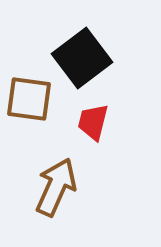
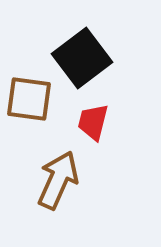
brown arrow: moved 2 px right, 7 px up
